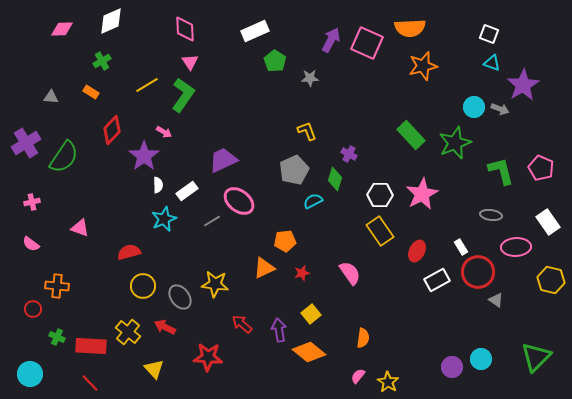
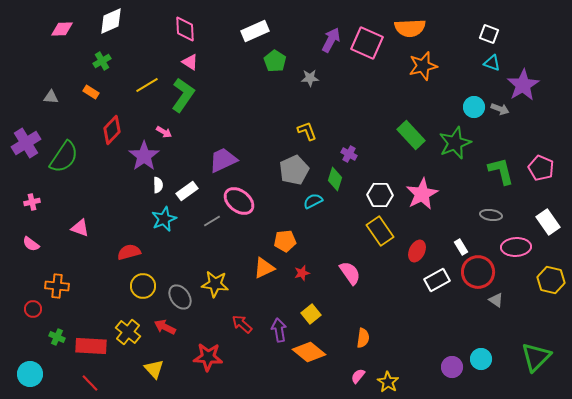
pink triangle at (190, 62): rotated 24 degrees counterclockwise
